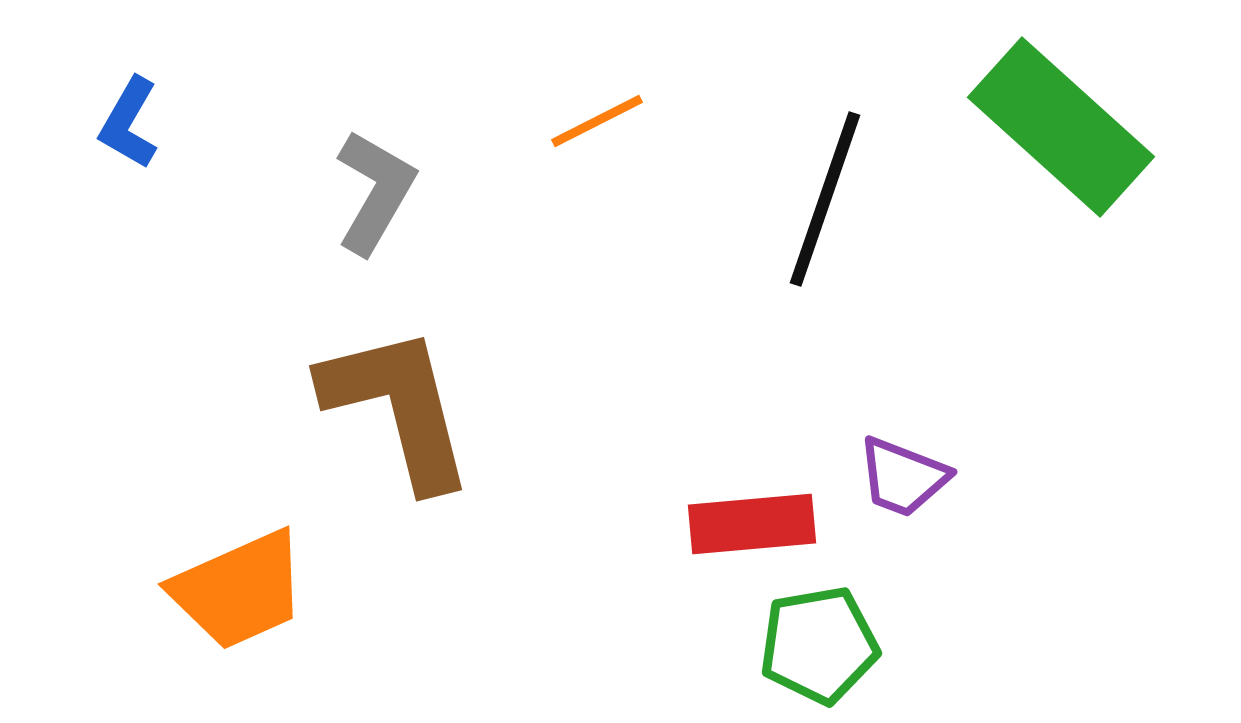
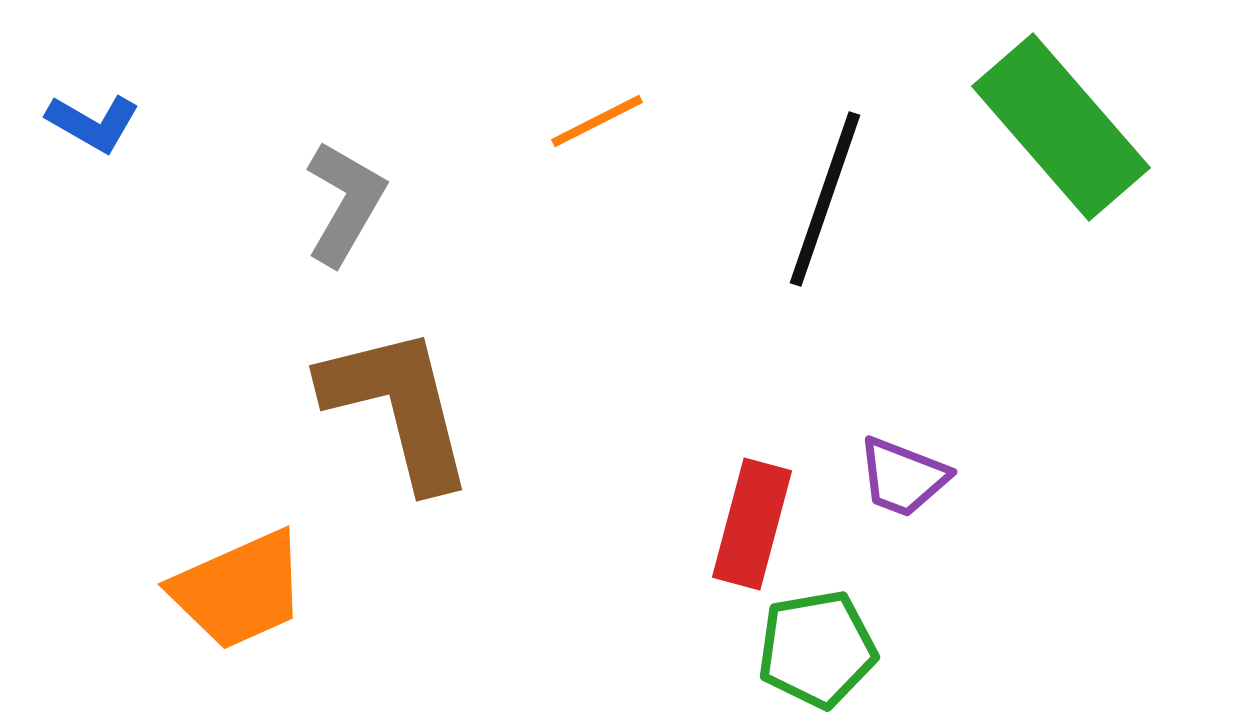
blue L-shape: moved 36 px left; rotated 90 degrees counterclockwise
green rectangle: rotated 7 degrees clockwise
gray L-shape: moved 30 px left, 11 px down
red rectangle: rotated 70 degrees counterclockwise
green pentagon: moved 2 px left, 4 px down
